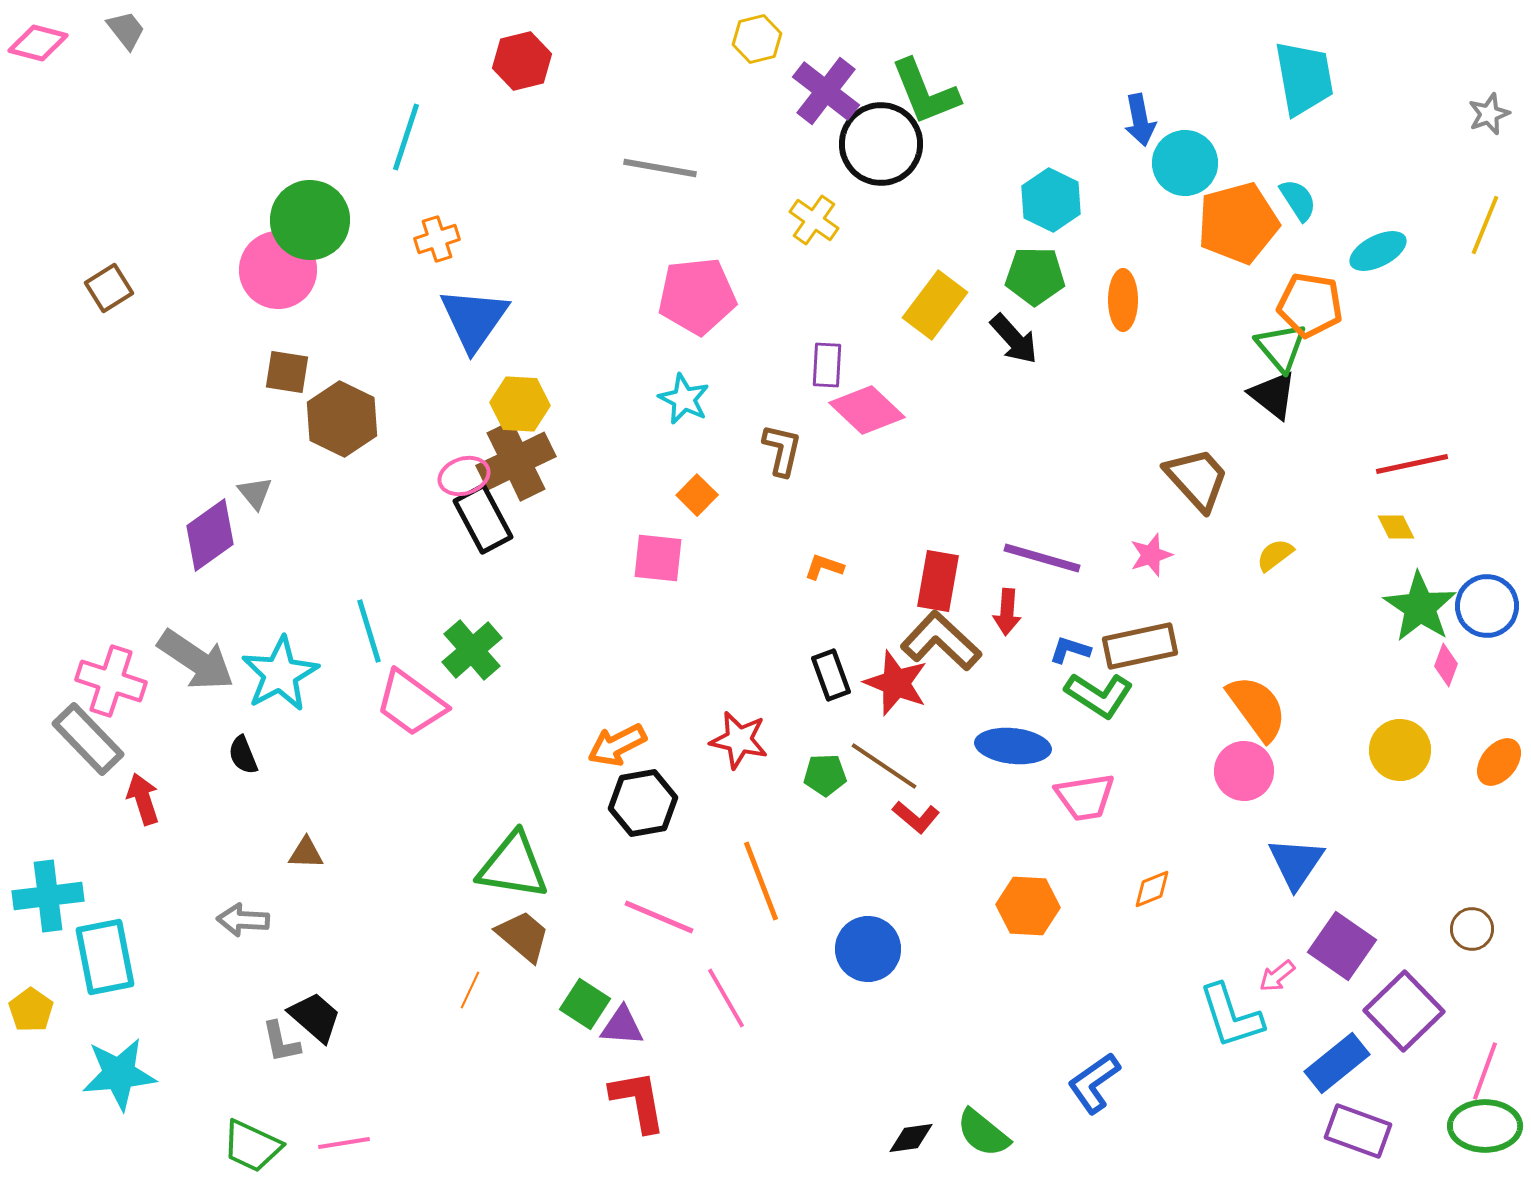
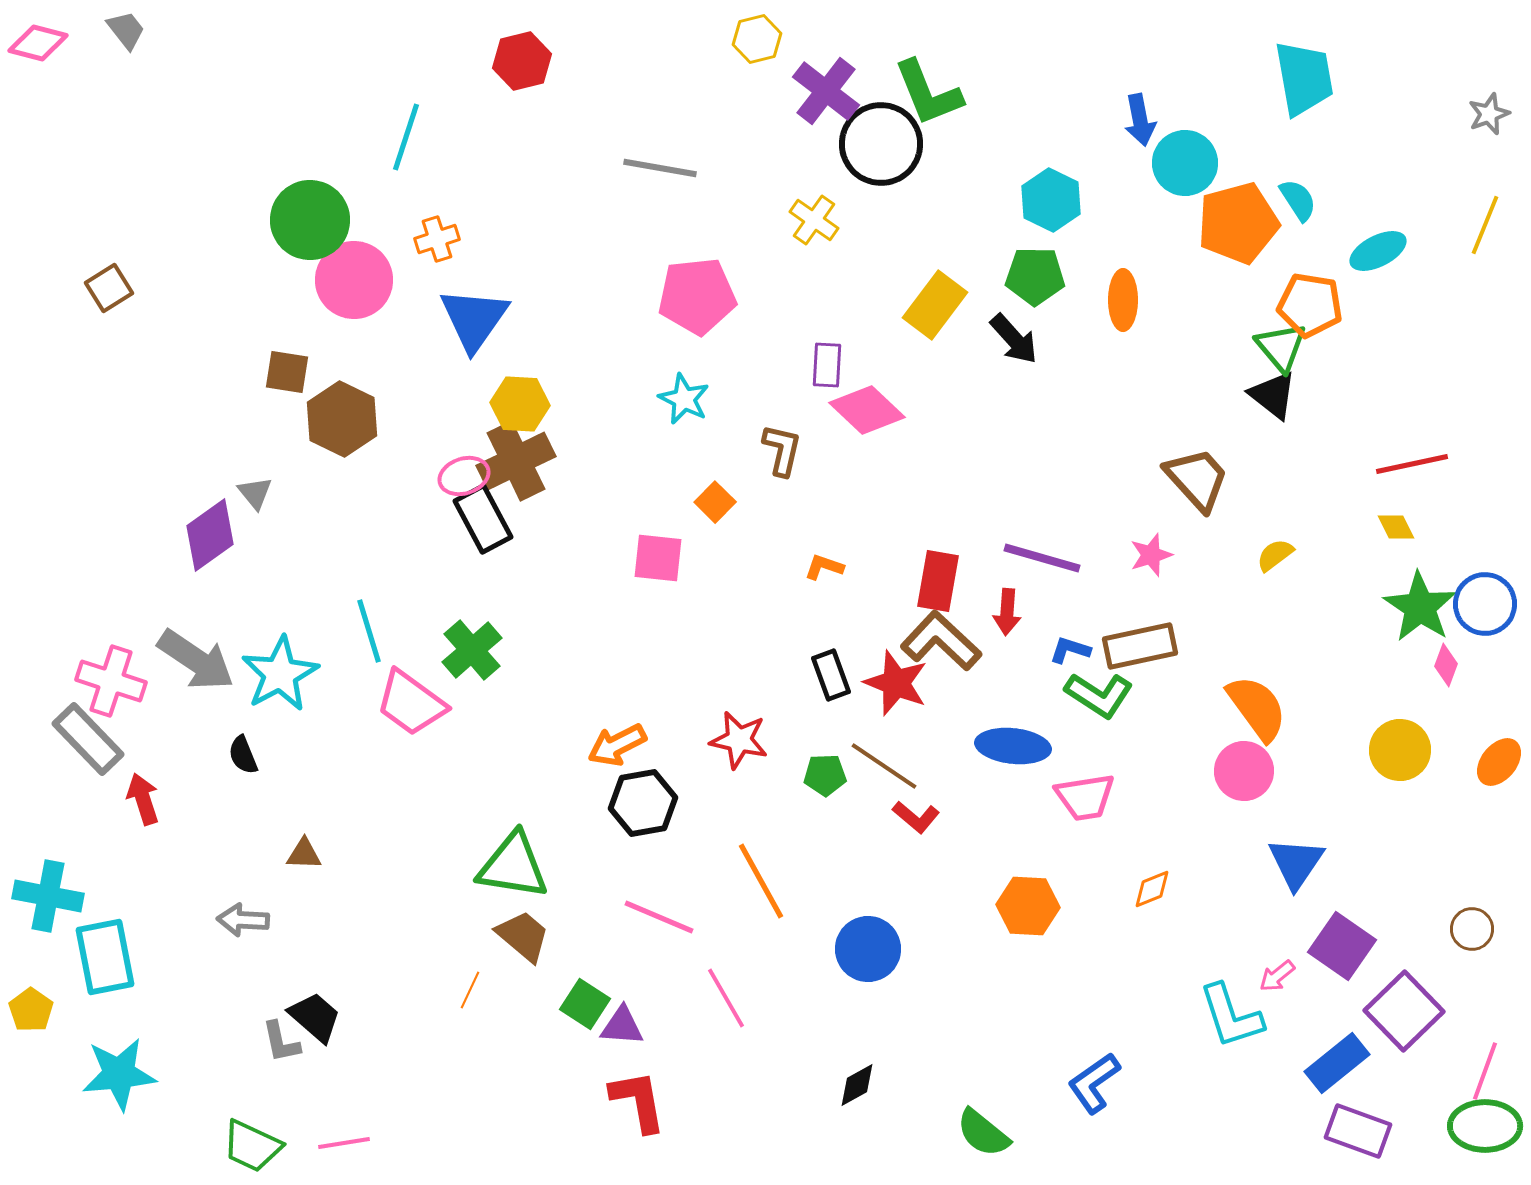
green L-shape at (925, 92): moved 3 px right, 1 px down
pink circle at (278, 270): moved 76 px right, 10 px down
orange square at (697, 495): moved 18 px right, 7 px down
blue circle at (1487, 606): moved 2 px left, 2 px up
brown triangle at (306, 853): moved 2 px left, 1 px down
orange line at (761, 881): rotated 8 degrees counterclockwise
cyan cross at (48, 896): rotated 18 degrees clockwise
black diamond at (911, 1138): moved 54 px left, 53 px up; rotated 21 degrees counterclockwise
